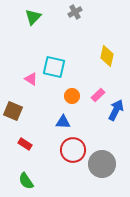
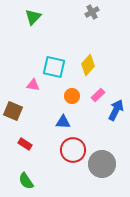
gray cross: moved 17 px right
yellow diamond: moved 19 px left, 9 px down; rotated 30 degrees clockwise
pink triangle: moved 2 px right, 6 px down; rotated 24 degrees counterclockwise
